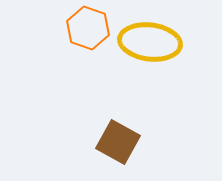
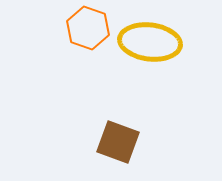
brown square: rotated 9 degrees counterclockwise
